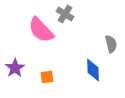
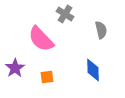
pink semicircle: moved 9 px down
gray semicircle: moved 10 px left, 14 px up
